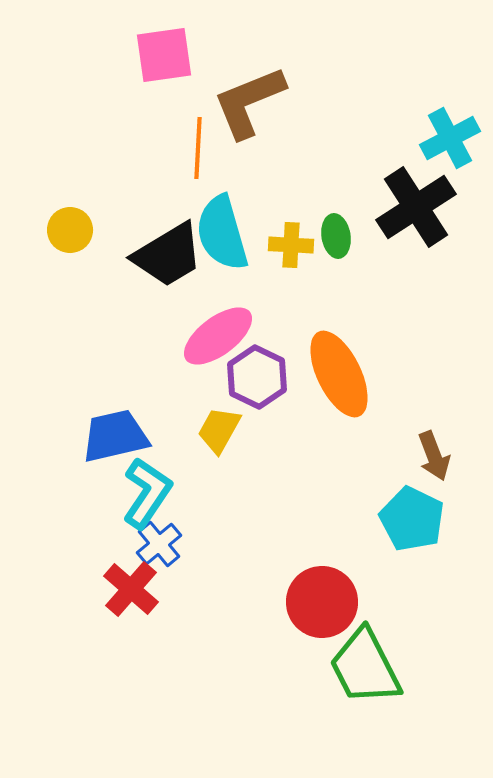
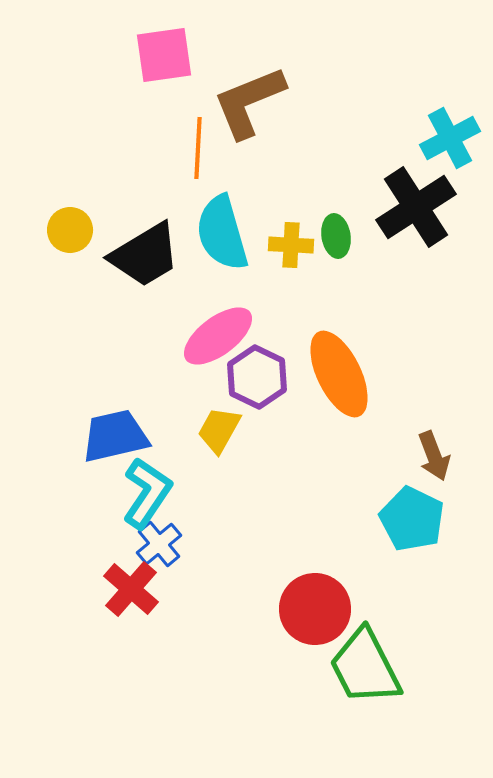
black trapezoid: moved 23 px left
red circle: moved 7 px left, 7 px down
